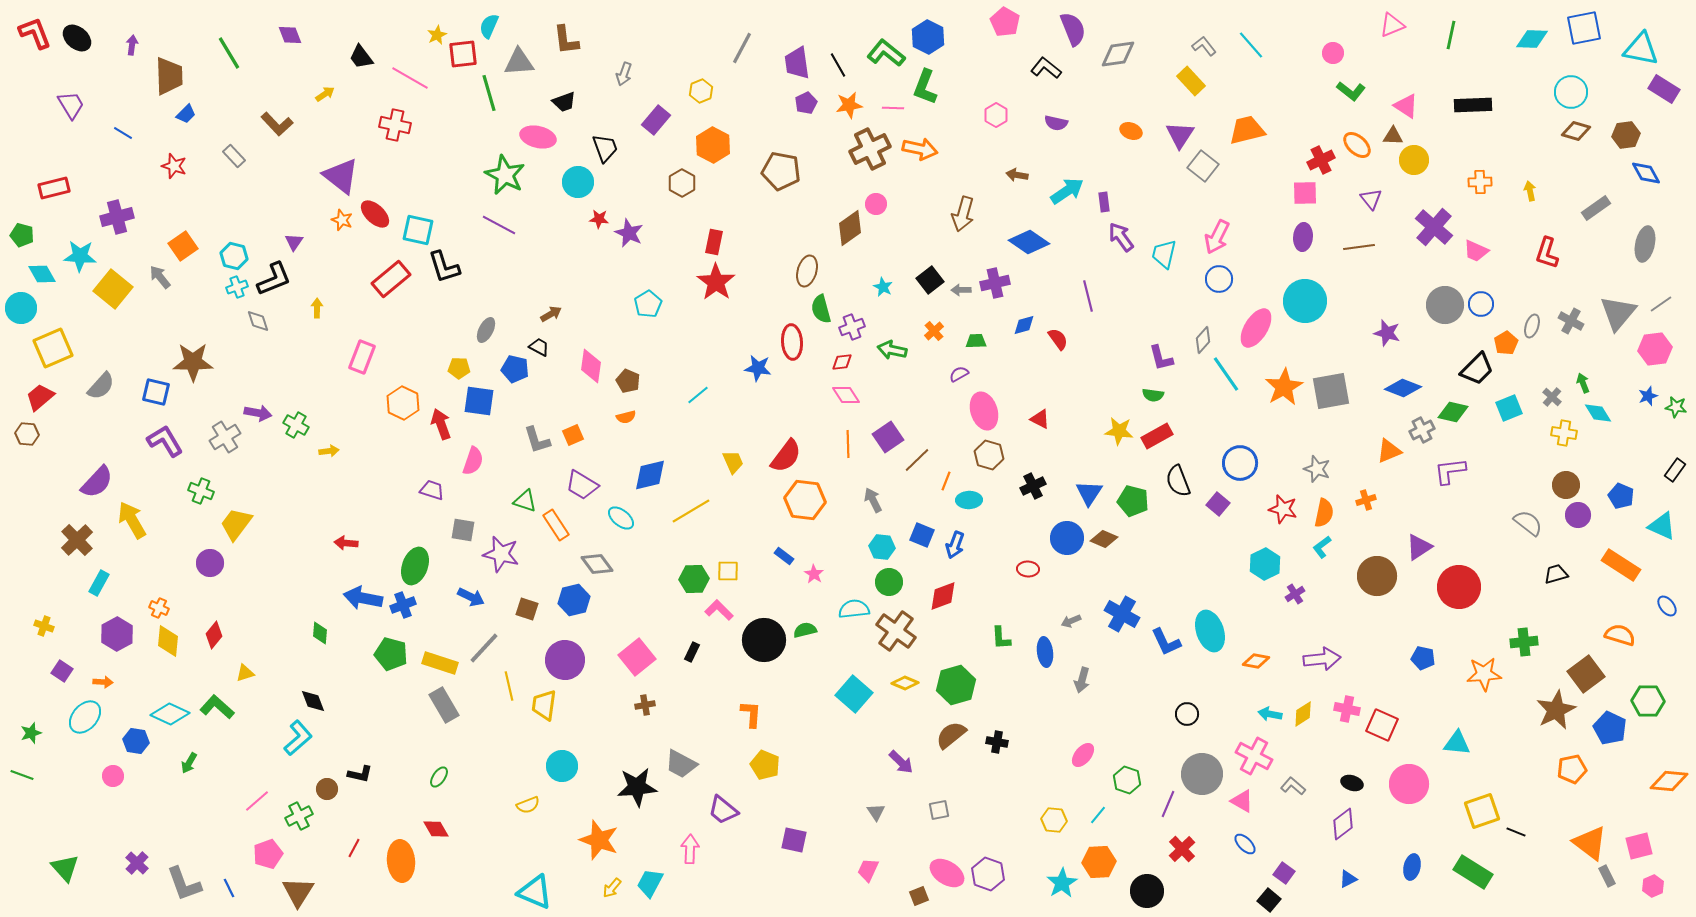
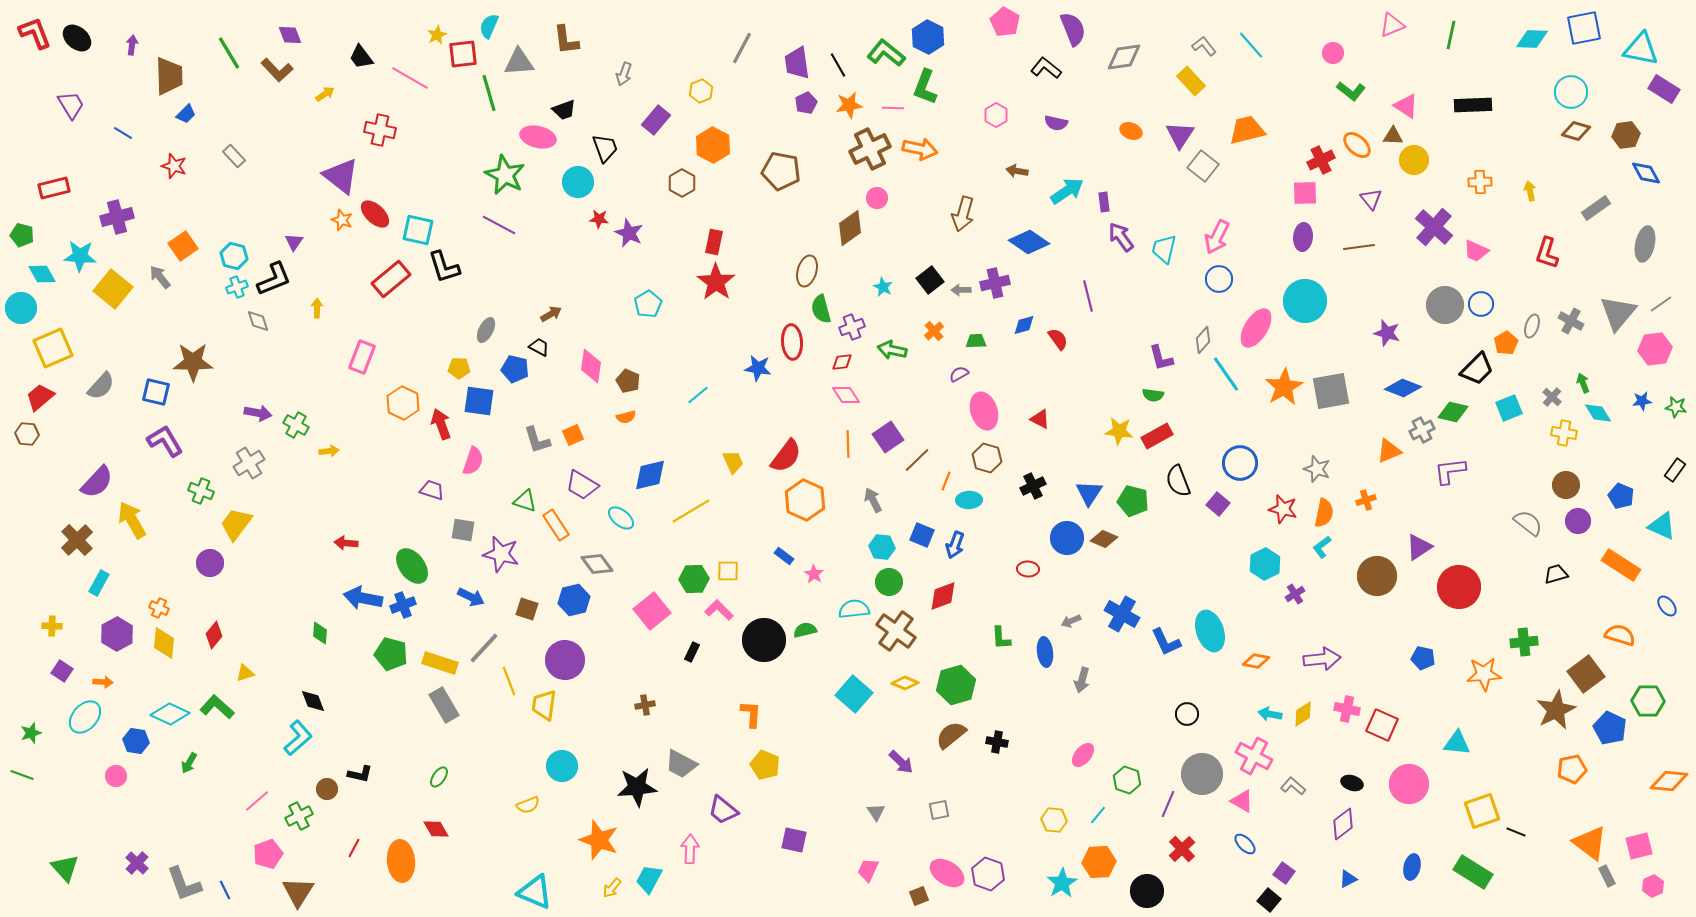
gray diamond at (1118, 54): moved 6 px right, 3 px down
black trapezoid at (564, 102): moved 8 px down
brown L-shape at (277, 124): moved 54 px up
red cross at (395, 125): moved 15 px left, 5 px down
brown arrow at (1017, 175): moved 4 px up
pink circle at (876, 204): moved 1 px right, 6 px up
cyan trapezoid at (1164, 254): moved 5 px up
blue star at (1648, 396): moved 6 px left, 5 px down; rotated 12 degrees clockwise
gray cross at (225, 437): moved 24 px right, 26 px down
brown hexagon at (989, 455): moved 2 px left, 3 px down
orange hexagon at (805, 500): rotated 18 degrees clockwise
purple circle at (1578, 515): moved 6 px down
green ellipse at (415, 566): moved 3 px left; rotated 57 degrees counterclockwise
yellow cross at (44, 626): moved 8 px right; rotated 18 degrees counterclockwise
yellow diamond at (168, 641): moved 4 px left, 2 px down
pink square at (637, 657): moved 15 px right, 46 px up
yellow line at (509, 686): moved 5 px up; rotated 8 degrees counterclockwise
pink circle at (113, 776): moved 3 px right
cyan trapezoid at (650, 883): moved 1 px left, 4 px up
blue line at (229, 888): moved 4 px left, 2 px down
